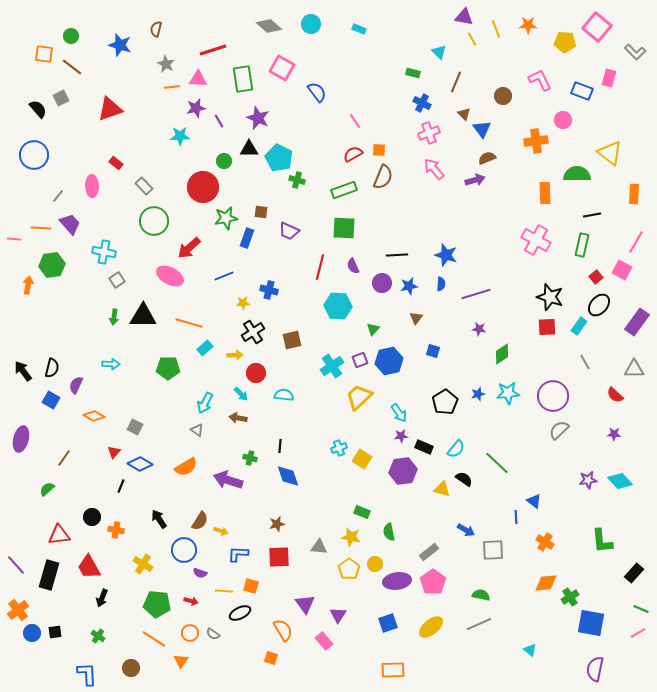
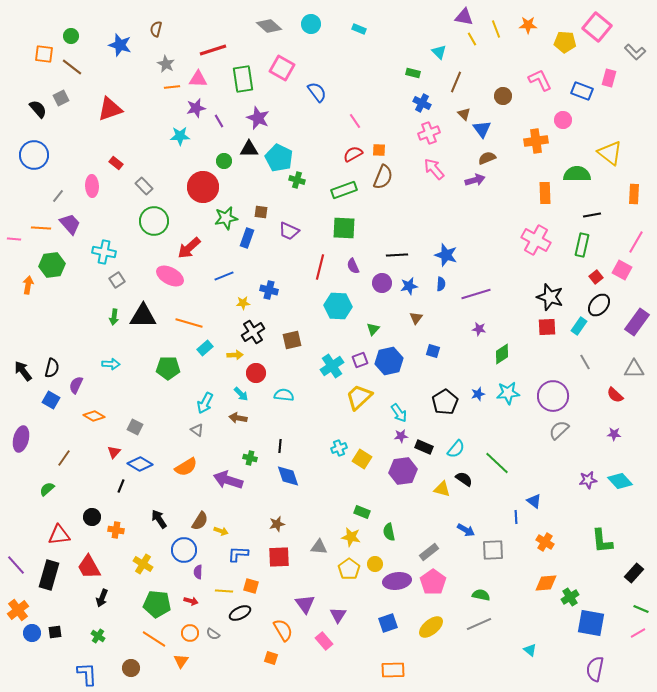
purple semicircle at (200, 573): moved 2 px left, 1 px up; rotated 72 degrees clockwise
